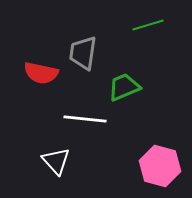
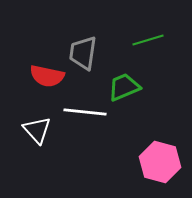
green line: moved 15 px down
red semicircle: moved 6 px right, 3 px down
white line: moved 7 px up
white triangle: moved 19 px left, 31 px up
pink hexagon: moved 4 px up
